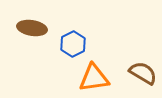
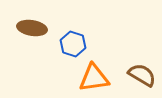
blue hexagon: rotated 15 degrees counterclockwise
brown semicircle: moved 1 px left, 2 px down
